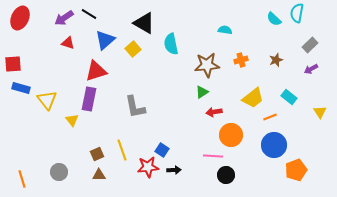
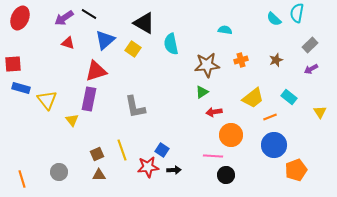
yellow square at (133, 49): rotated 14 degrees counterclockwise
